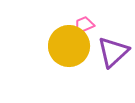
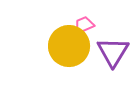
purple triangle: rotated 16 degrees counterclockwise
